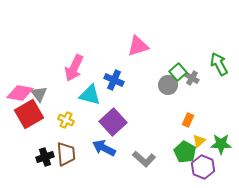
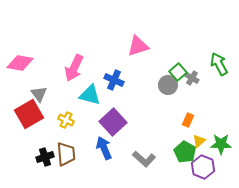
pink diamond: moved 30 px up
blue arrow: rotated 40 degrees clockwise
